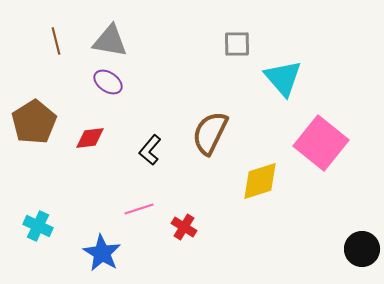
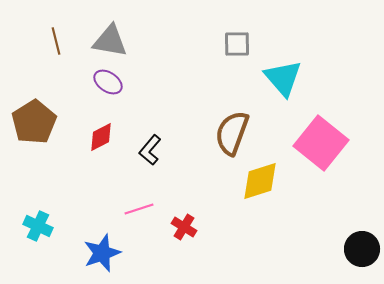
brown semicircle: moved 22 px right; rotated 6 degrees counterclockwise
red diamond: moved 11 px right, 1 px up; rotated 20 degrees counterclockwise
blue star: rotated 21 degrees clockwise
